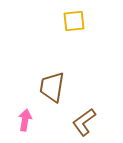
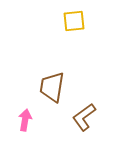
brown L-shape: moved 5 px up
